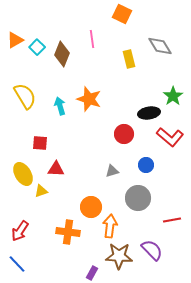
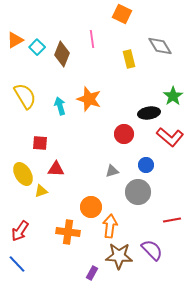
gray circle: moved 6 px up
